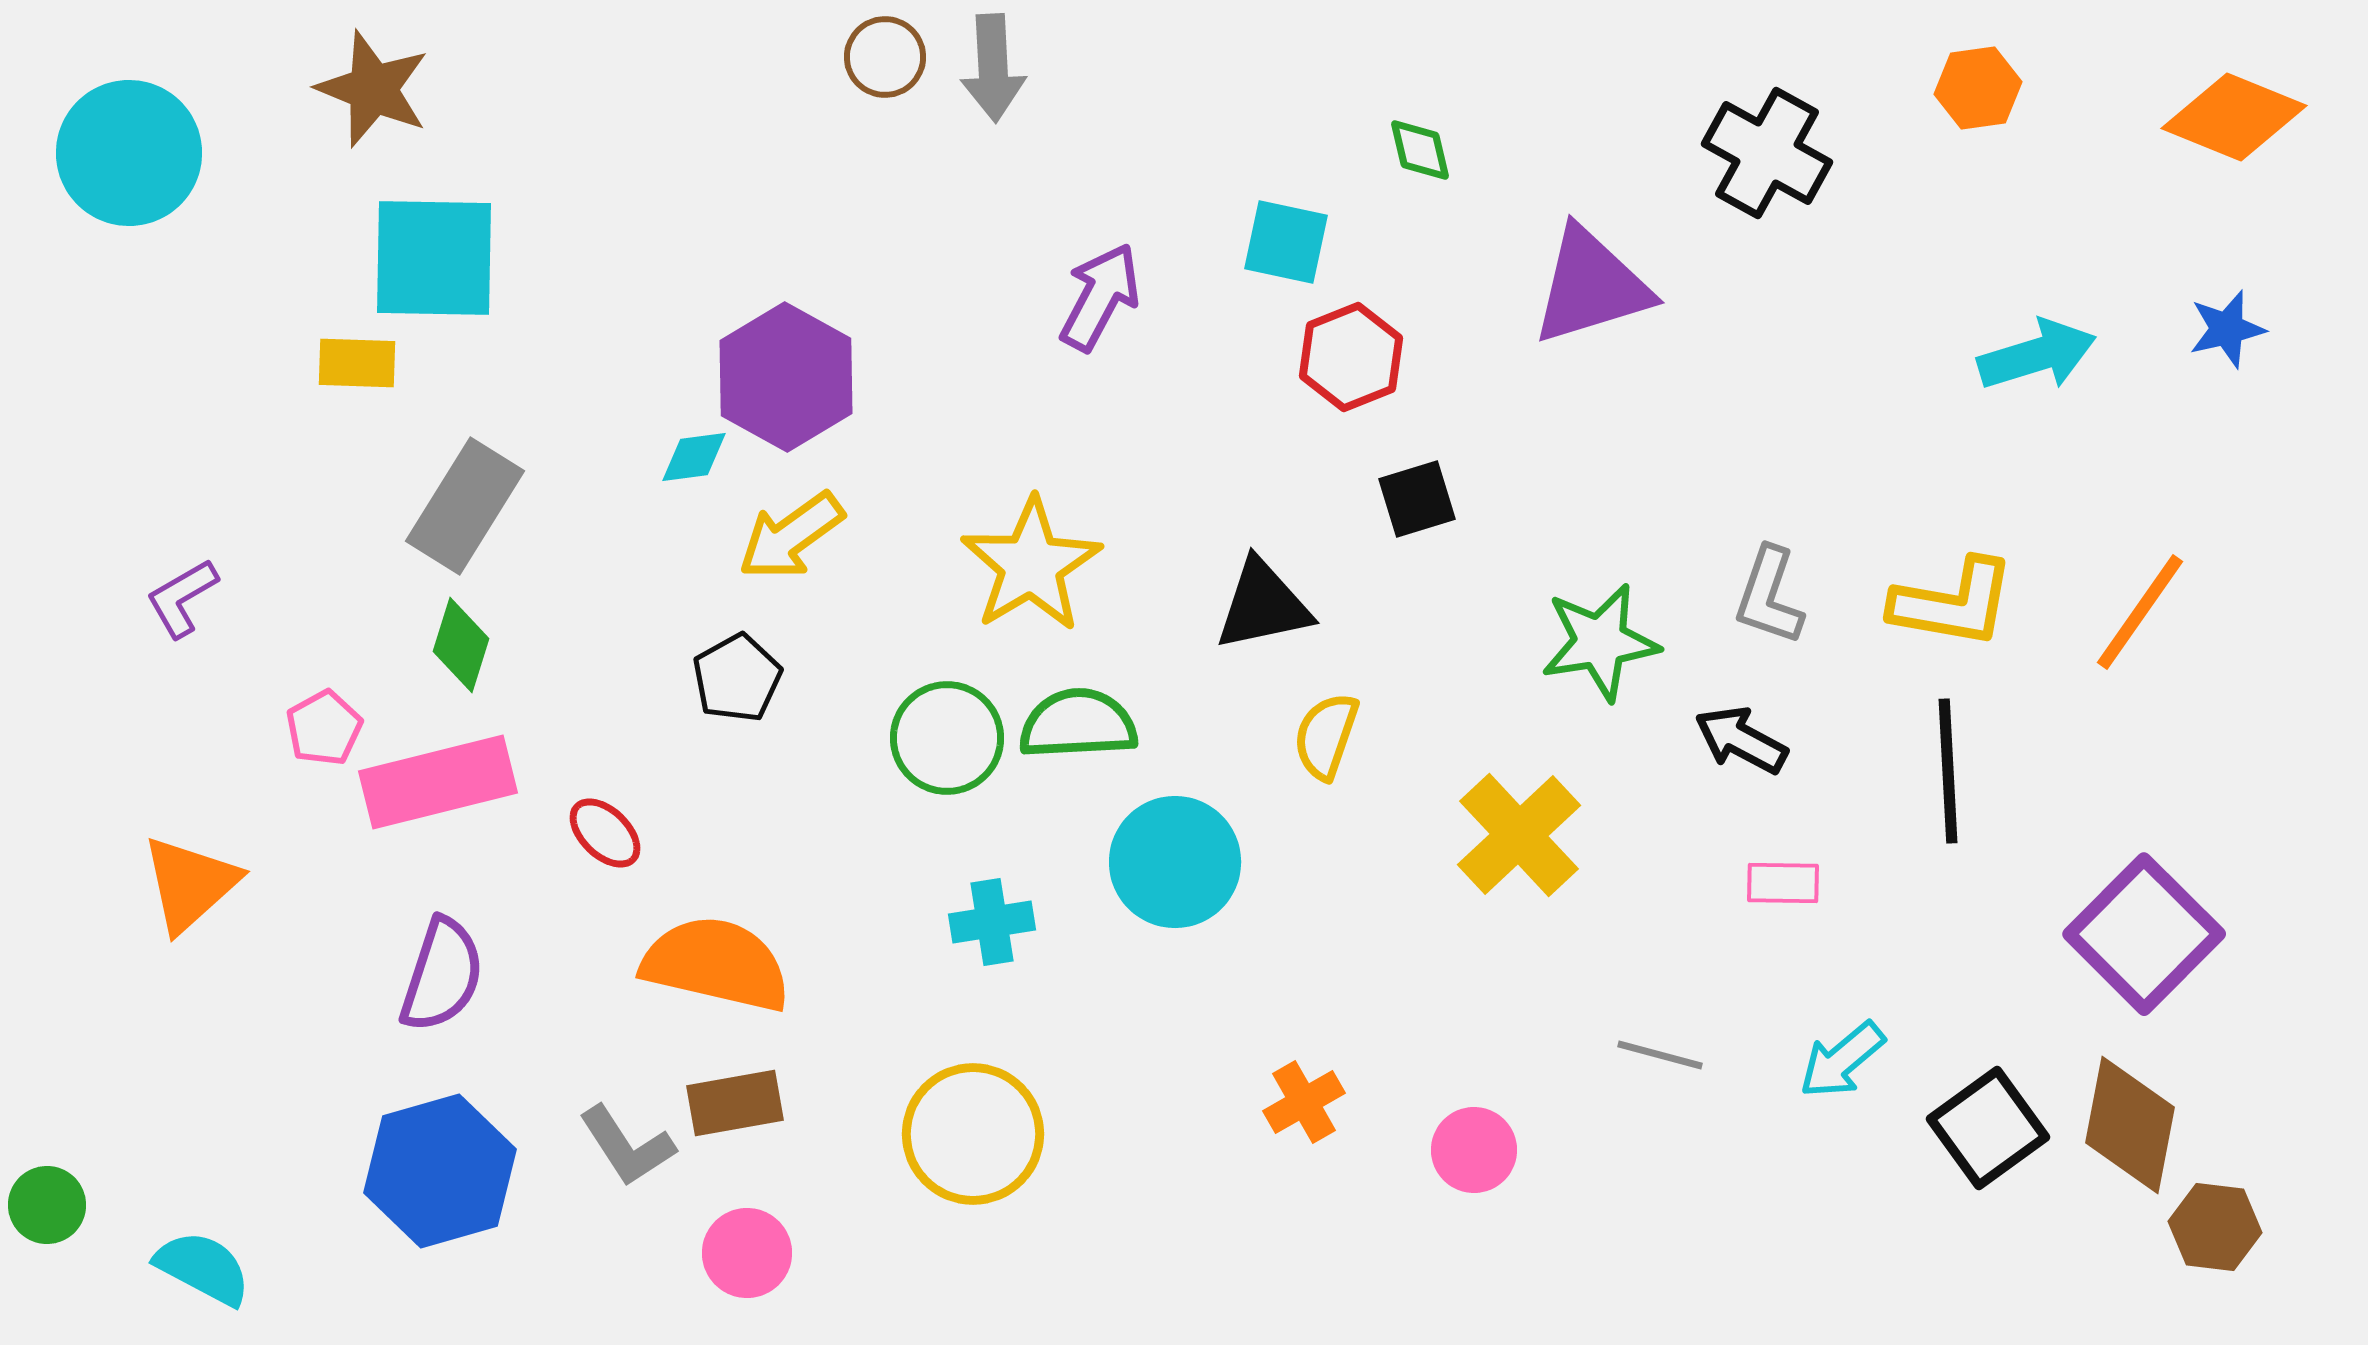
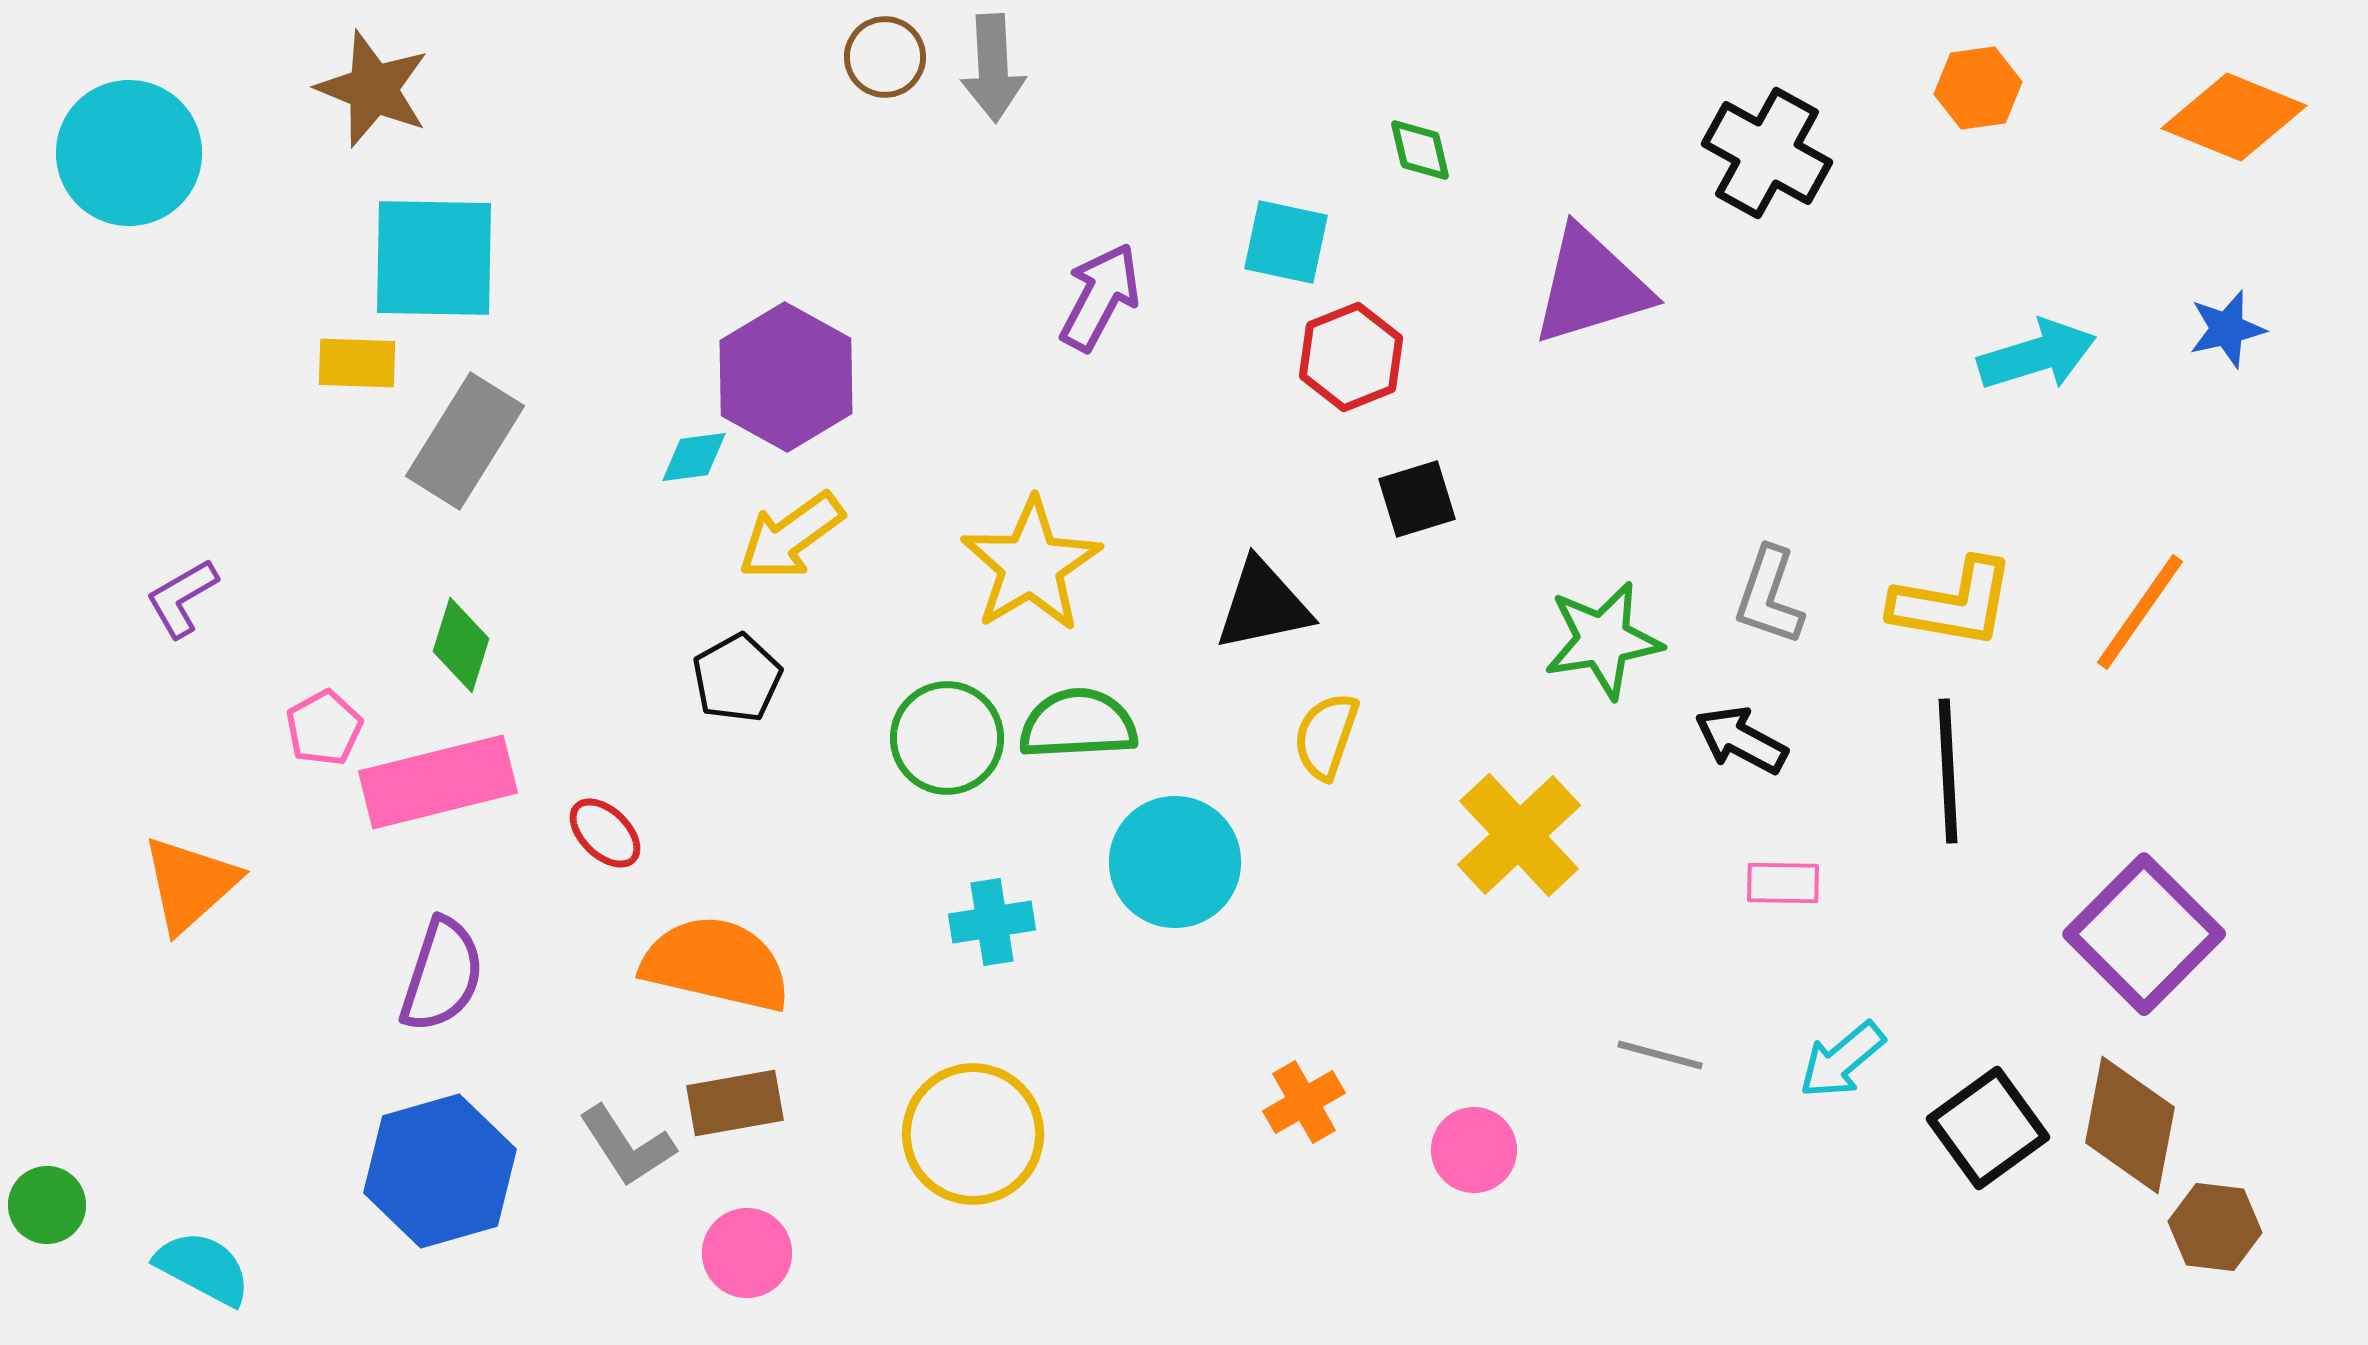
gray rectangle at (465, 506): moved 65 px up
green star at (1600, 642): moved 3 px right, 2 px up
